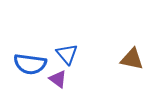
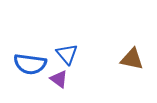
purple triangle: moved 1 px right
